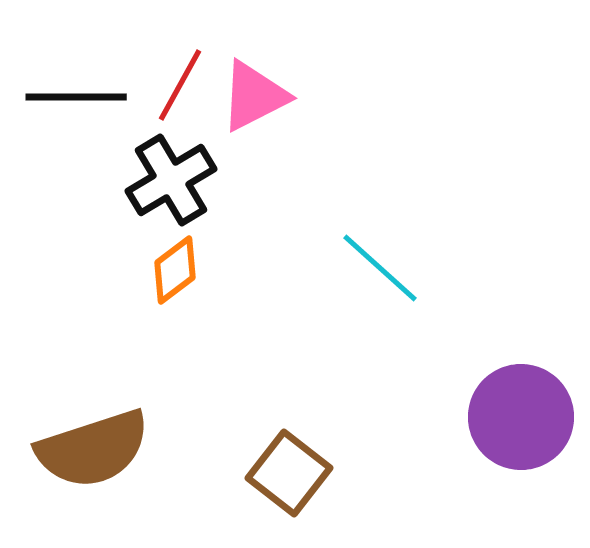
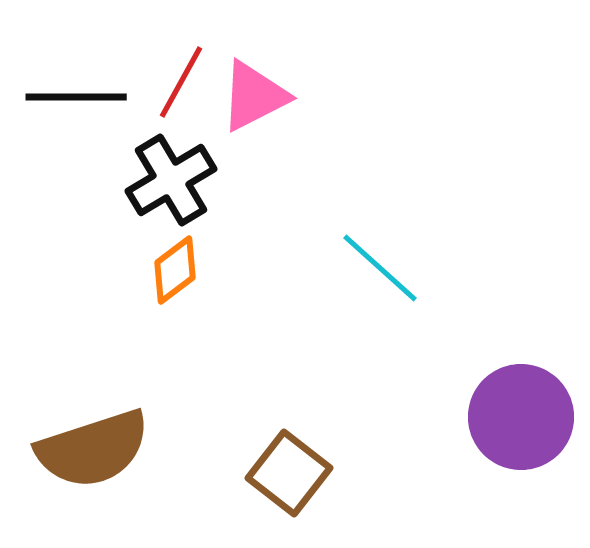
red line: moved 1 px right, 3 px up
